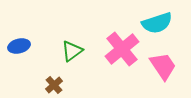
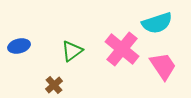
pink cross: rotated 12 degrees counterclockwise
